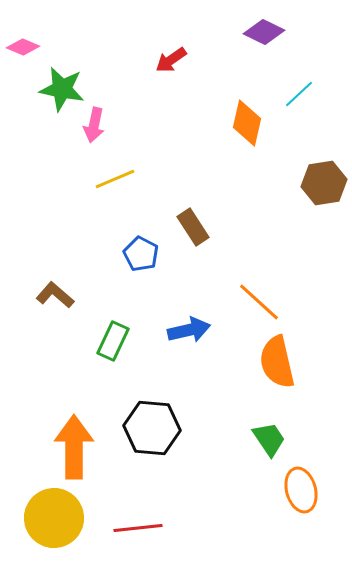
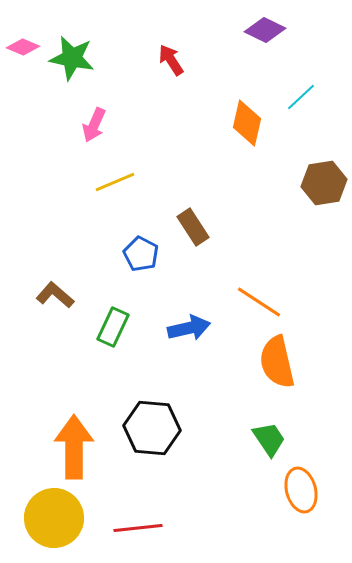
purple diamond: moved 1 px right, 2 px up
red arrow: rotated 92 degrees clockwise
green star: moved 10 px right, 31 px up
cyan line: moved 2 px right, 3 px down
pink arrow: rotated 12 degrees clockwise
yellow line: moved 3 px down
orange line: rotated 9 degrees counterclockwise
blue arrow: moved 2 px up
green rectangle: moved 14 px up
